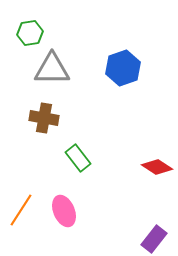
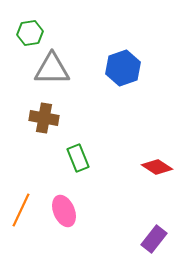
green rectangle: rotated 16 degrees clockwise
orange line: rotated 8 degrees counterclockwise
